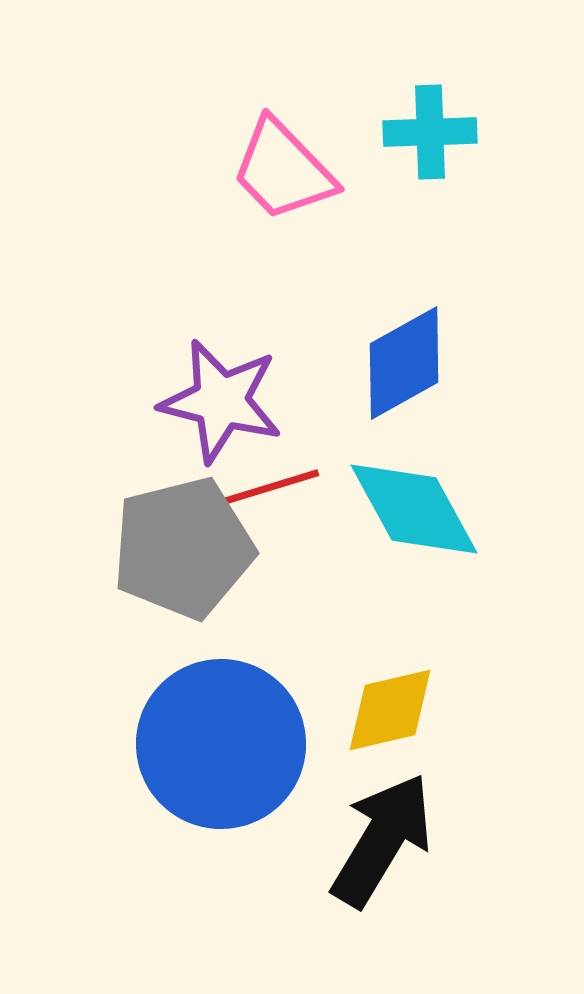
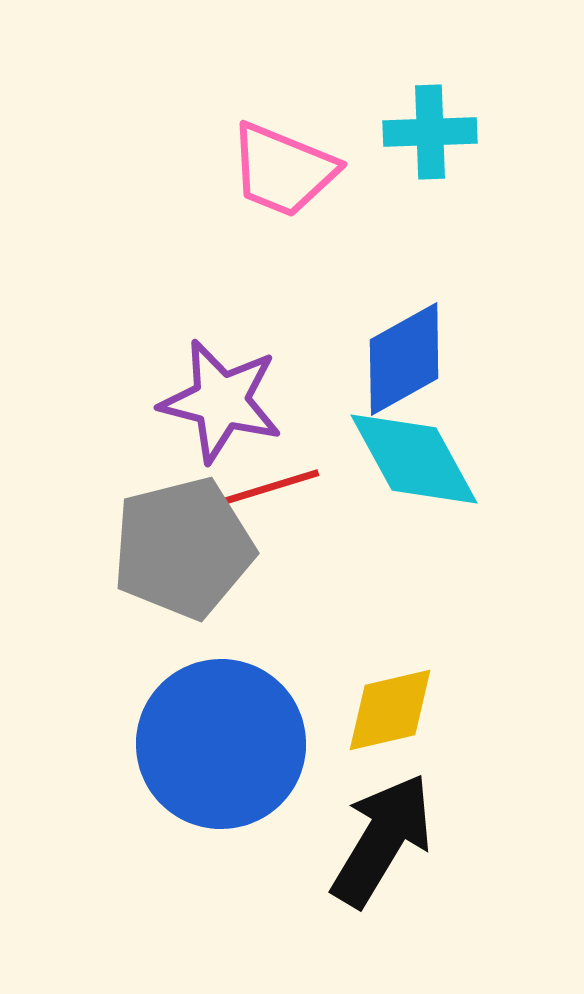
pink trapezoid: rotated 24 degrees counterclockwise
blue diamond: moved 4 px up
cyan diamond: moved 50 px up
